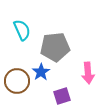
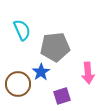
brown circle: moved 1 px right, 3 px down
